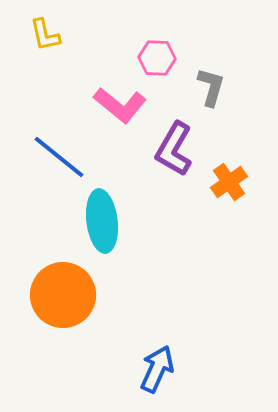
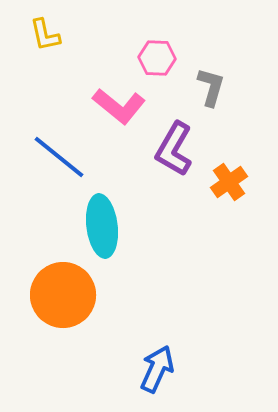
pink L-shape: moved 1 px left, 1 px down
cyan ellipse: moved 5 px down
